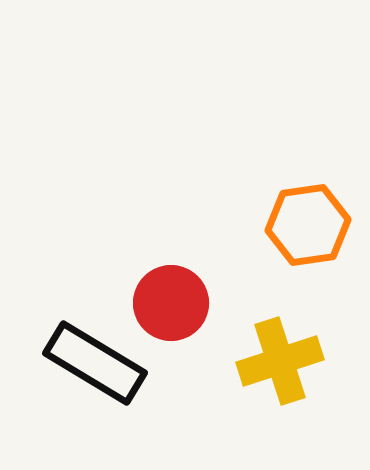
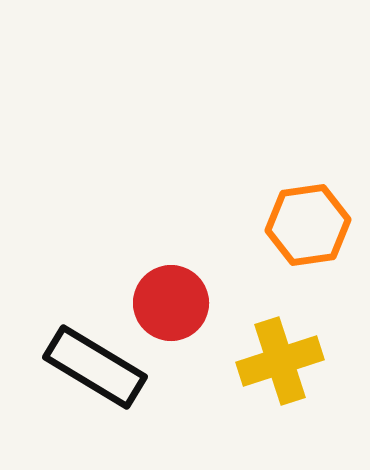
black rectangle: moved 4 px down
